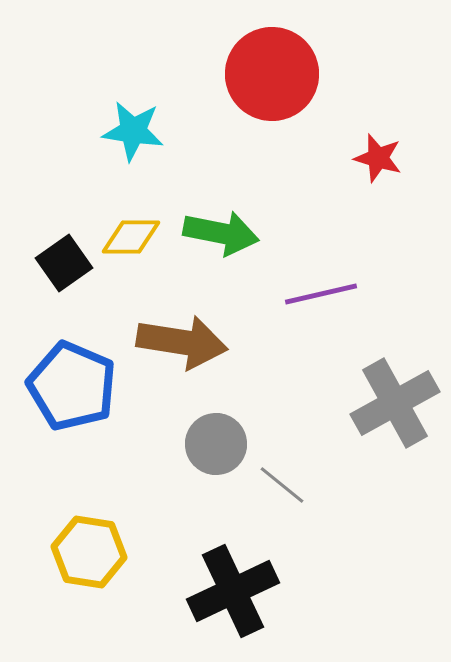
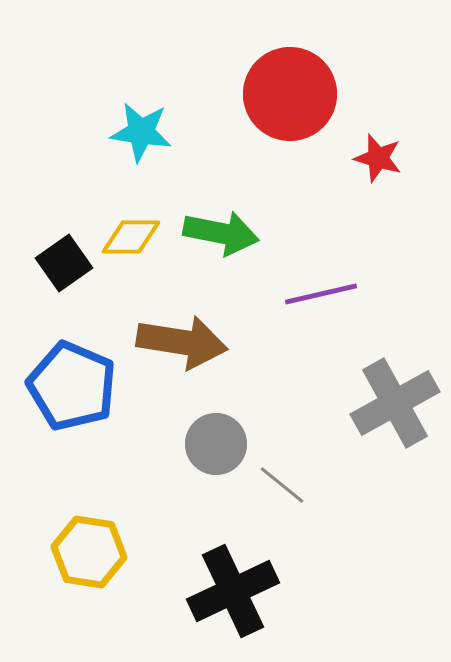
red circle: moved 18 px right, 20 px down
cyan star: moved 8 px right, 1 px down
